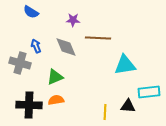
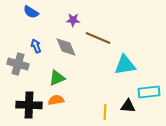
brown line: rotated 20 degrees clockwise
gray cross: moved 2 px left, 1 px down
green triangle: moved 2 px right, 1 px down
